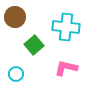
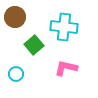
cyan cross: moved 2 px left
